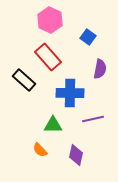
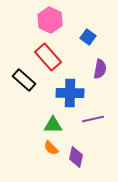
orange semicircle: moved 11 px right, 2 px up
purple diamond: moved 2 px down
